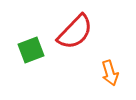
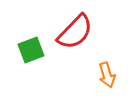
orange arrow: moved 3 px left, 2 px down
